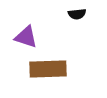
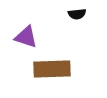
brown rectangle: moved 4 px right
